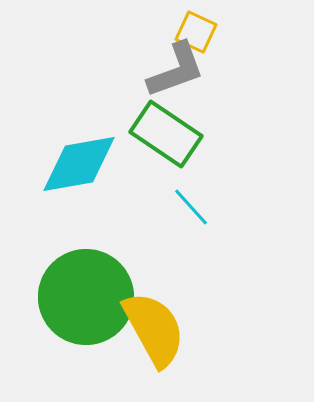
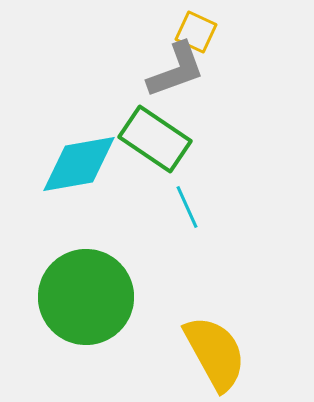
green rectangle: moved 11 px left, 5 px down
cyan line: moved 4 px left; rotated 18 degrees clockwise
yellow semicircle: moved 61 px right, 24 px down
